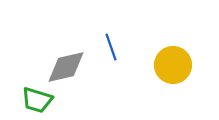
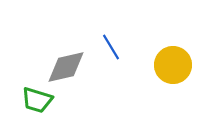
blue line: rotated 12 degrees counterclockwise
